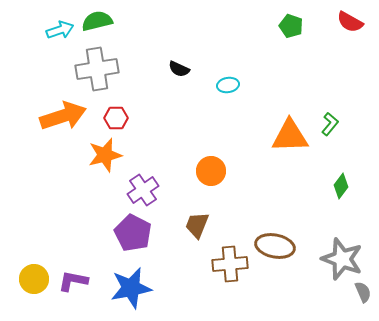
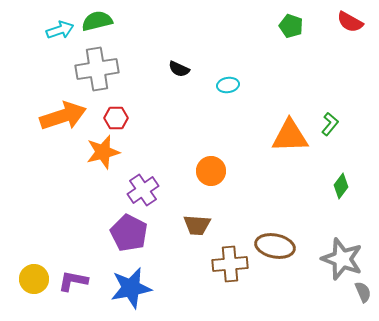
orange star: moved 2 px left, 3 px up
brown trapezoid: rotated 108 degrees counterclockwise
purple pentagon: moved 4 px left
